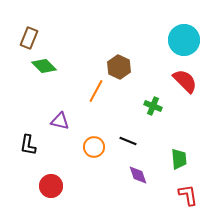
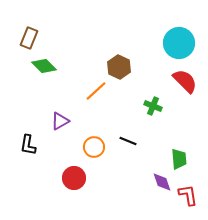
cyan circle: moved 5 px left, 3 px down
orange line: rotated 20 degrees clockwise
purple triangle: rotated 42 degrees counterclockwise
purple diamond: moved 24 px right, 7 px down
red circle: moved 23 px right, 8 px up
